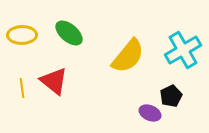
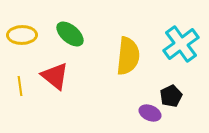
green ellipse: moved 1 px right, 1 px down
cyan cross: moved 2 px left, 6 px up; rotated 6 degrees counterclockwise
yellow semicircle: rotated 33 degrees counterclockwise
red triangle: moved 1 px right, 5 px up
yellow line: moved 2 px left, 2 px up
